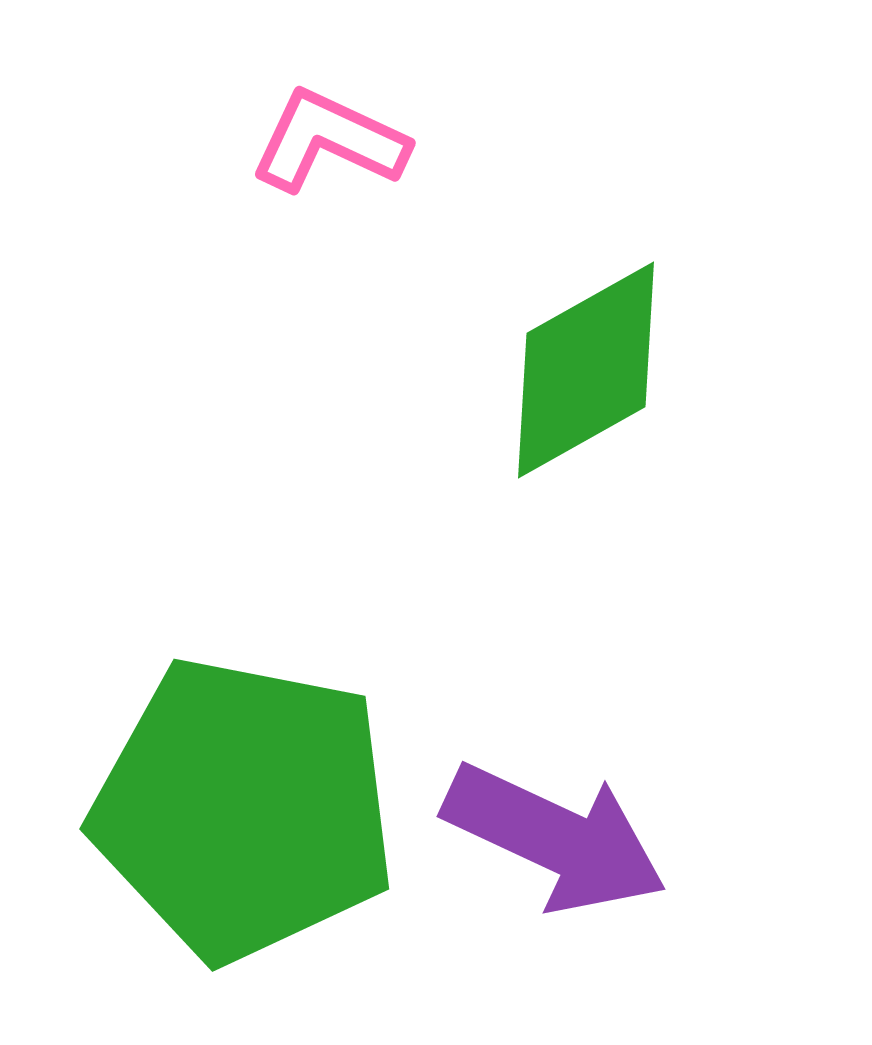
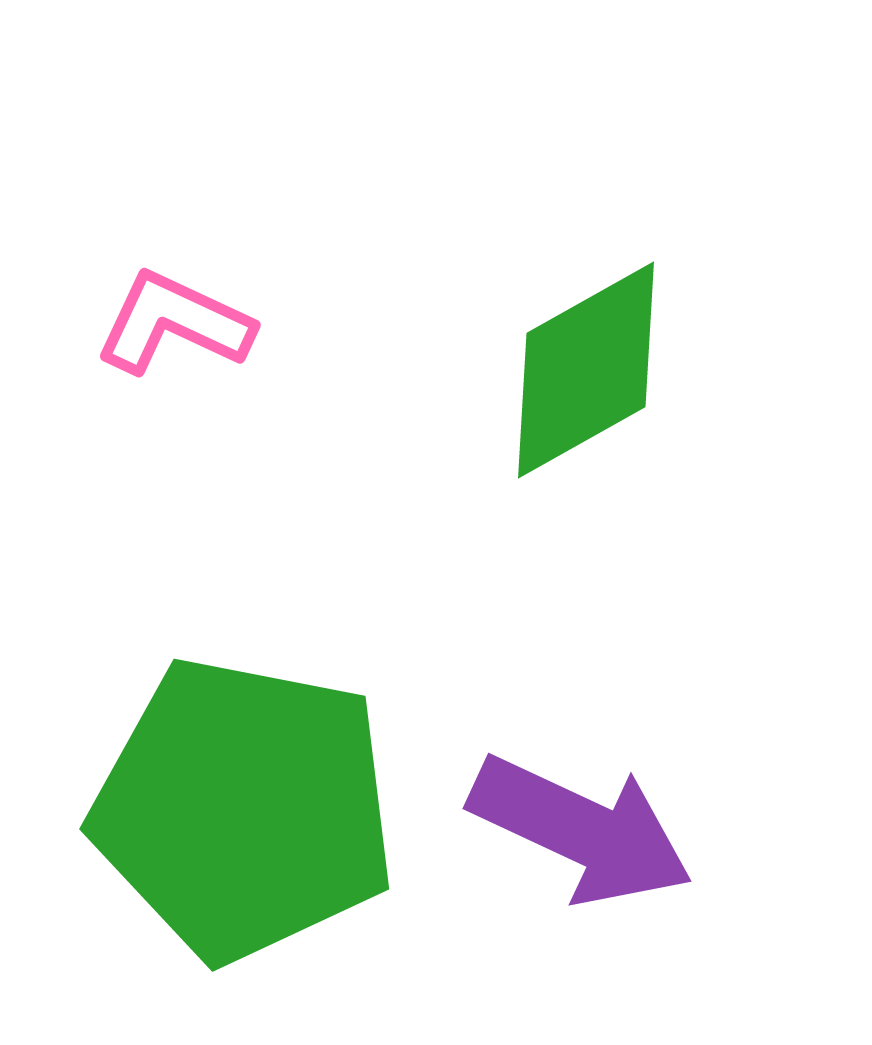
pink L-shape: moved 155 px left, 182 px down
purple arrow: moved 26 px right, 8 px up
